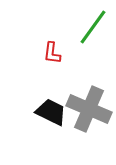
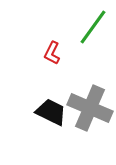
red L-shape: rotated 20 degrees clockwise
gray cross: moved 1 px right, 1 px up
